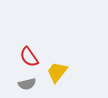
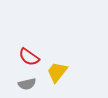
red semicircle: rotated 20 degrees counterclockwise
